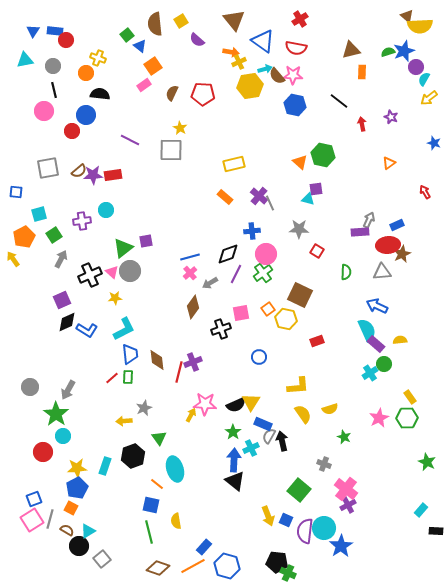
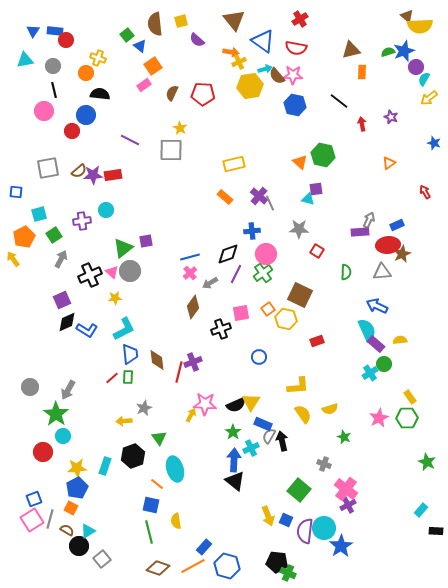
yellow square at (181, 21): rotated 16 degrees clockwise
